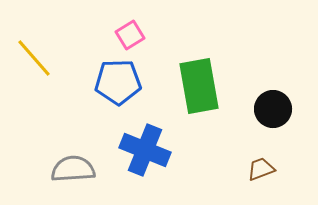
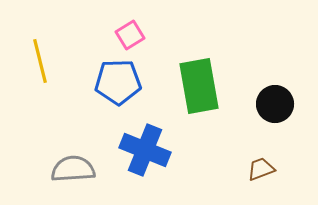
yellow line: moved 6 px right, 3 px down; rotated 27 degrees clockwise
black circle: moved 2 px right, 5 px up
